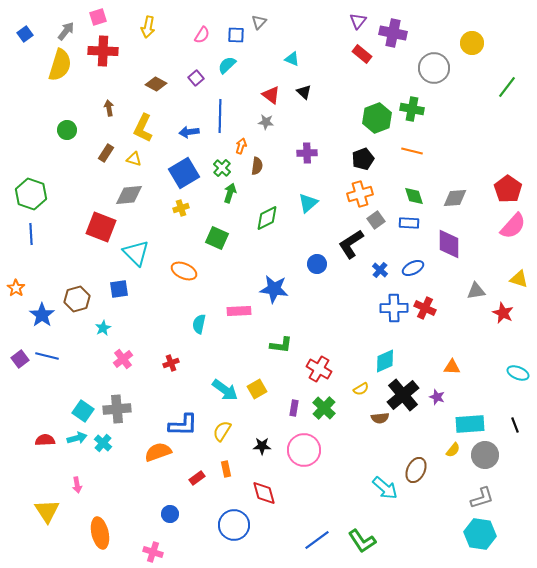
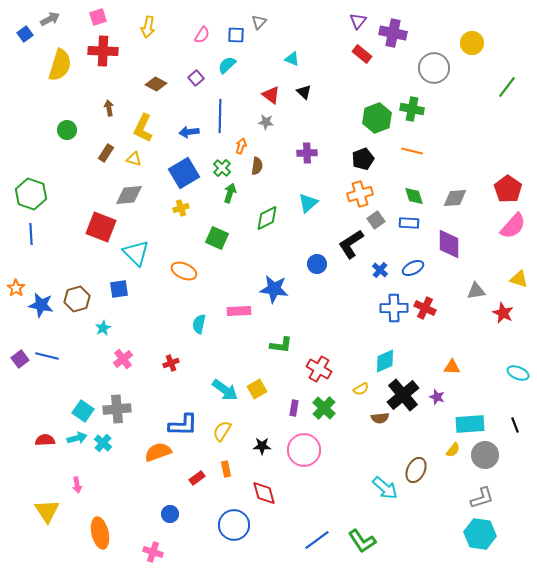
gray arrow at (66, 31): moved 16 px left, 12 px up; rotated 24 degrees clockwise
blue star at (42, 315): moved 1 px left, 10 px up; rotated 25 degrees counterclockwise
